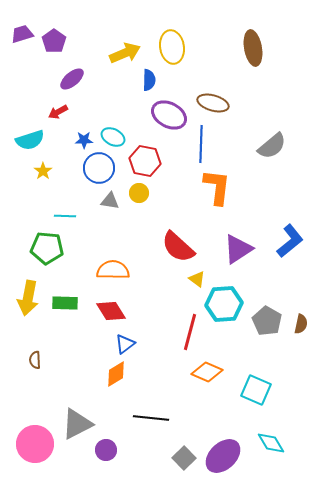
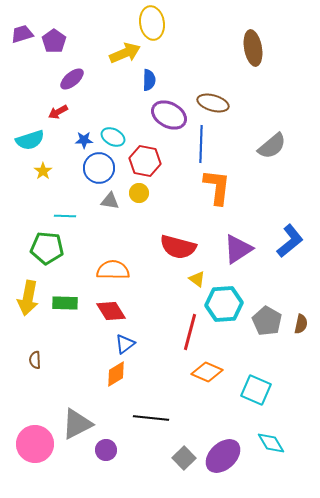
yellow ellipse at (172, 47): moved 20 px left, 24 px up
red semicircle at (178, 247): rotated 27 degrees counterclockwise
